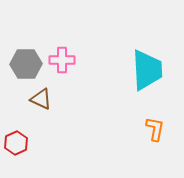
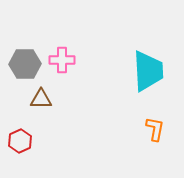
gray hexagon: moved 1 px left
cyan trapezoid: moved 1 px right, 1 px down
brown triangle: rotated 25 degrees counterclockwise
red hexagon: moved 4 px right, 2 px up
